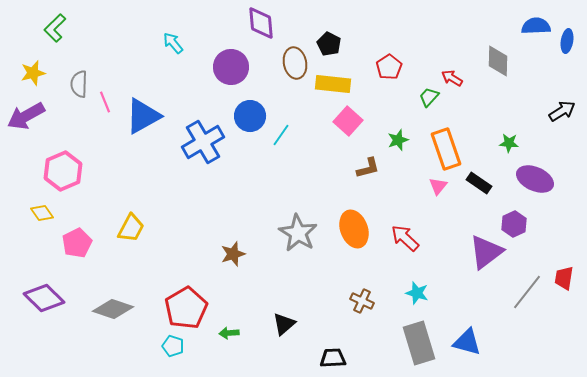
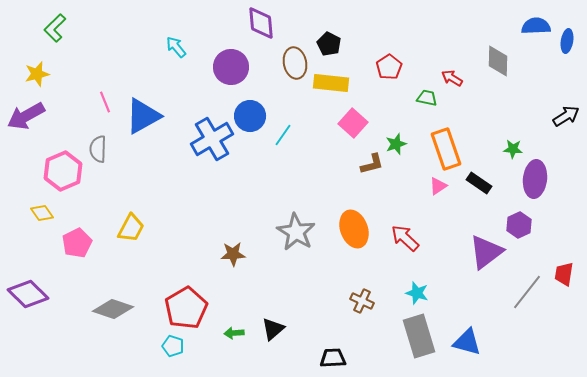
cyan arrow at (173, 43): moved 3 px right, 4 px down
yellow star at (33, 73): moved 4 px right, 1 px down
gray semicircle at (79, 84): moved 19 px right, 65 px down
yellow rectangle at (333, 84): moved 2 px left, 1 px up
green trapezoid at (429, 97): moved 2 px left, 1 px down; rotated 60 degrees clockwise
black arrow at (562, 111): moved 4 px right, 5 px down
pink square at (348, 121): moved 5 px right, 2 px down
cyan line at (281, 135): moved 2 px right
green star at (398, 140): moved 2 px left, 4 px down
blue cross at (203, 142): moved 9 px right, 3 px up
green star at (509, 143): moved 4 px right, 6 px down
brown L-shape at (368, 168): moved 4 px right, 4 px up
purple ellipse at (535, 179): rotated 72 degrees clockwise
pink triangle at (438, 186): rotated 18 degrees clockwise
purple hexagon at (514, 224): moved 5 px right, 1 px down
gray star at (298, 233): moved 2 px left, 1 px up
brown star at (233, 254): rotated 15 degrees clockwise
red trapezoid at (564, 278): moved 4 px up
purple diamond at (44, 298): moved 16 px left, 4 px up
black triangle at (284, 324): moved 11 px left, 5 px down
green arrow at (229, 333): moved 5 px right
gray rectangle at (419, 343): moved 7 px up
